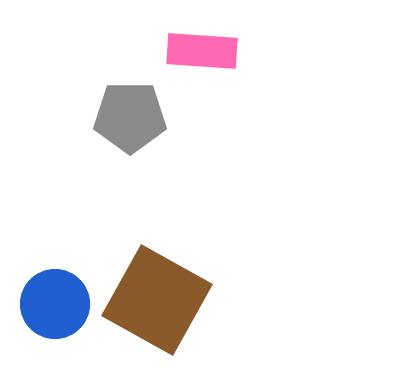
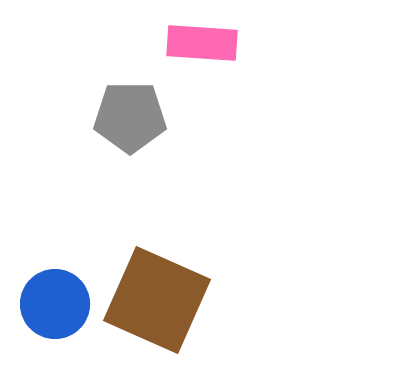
pink rectangle: moved 8 px up
brown square: rotated 5 degrees counterclockwise
